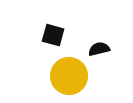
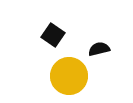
black square: rotated 20 degrees clockwise
